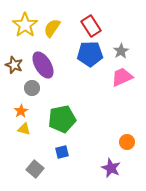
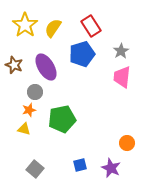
yellow semicircle: moved 1 px right
blue pentagon: moved 8 px left; rotated 15 degrees counterclockwise
purple ellipse: moved 3 px right, 2 px down
pink trapezoid: rotated 60 degrees counterclockwise
gray circle: moved 3 px right, 4 px down
orange star: moved 8 px right, 1 px up; rotated 16 degrees clockwise
orange circle: moved 1 px down
blue square: moved 18 px right, 13 px down
